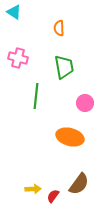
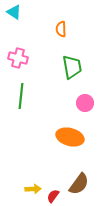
orange semicircle: moved 2 px right, 1 px down
green trapezoid: moved 8 px right
green line: moved 15 px left
